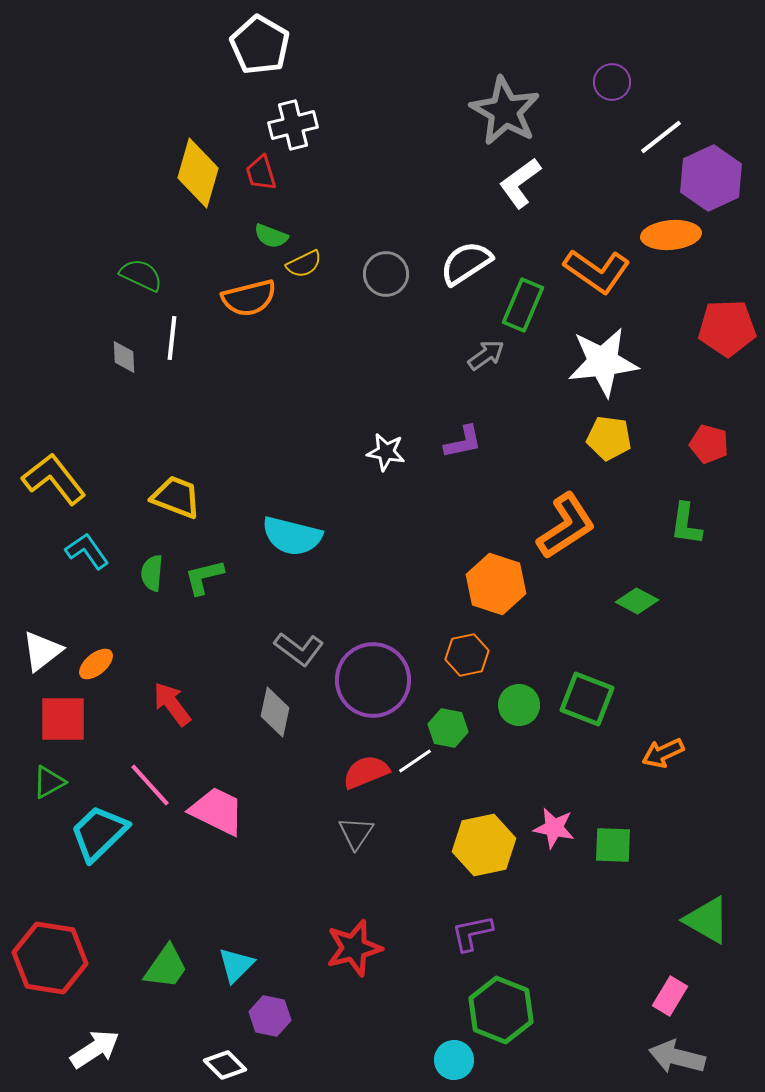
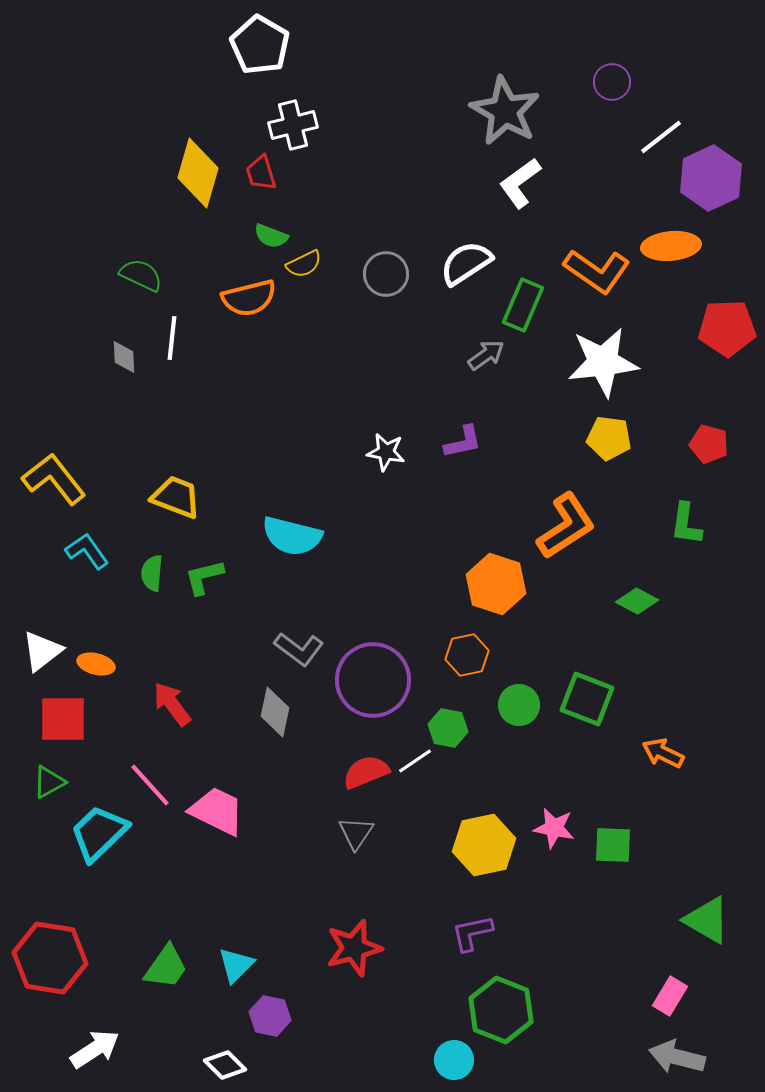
orange ellipse at (671, 235): moved 11 px down
orange ellipse at (96, 664): rotated 54 degrees clockwise
orange arrow at (663, 753): rotated 51 degrees clockwise
